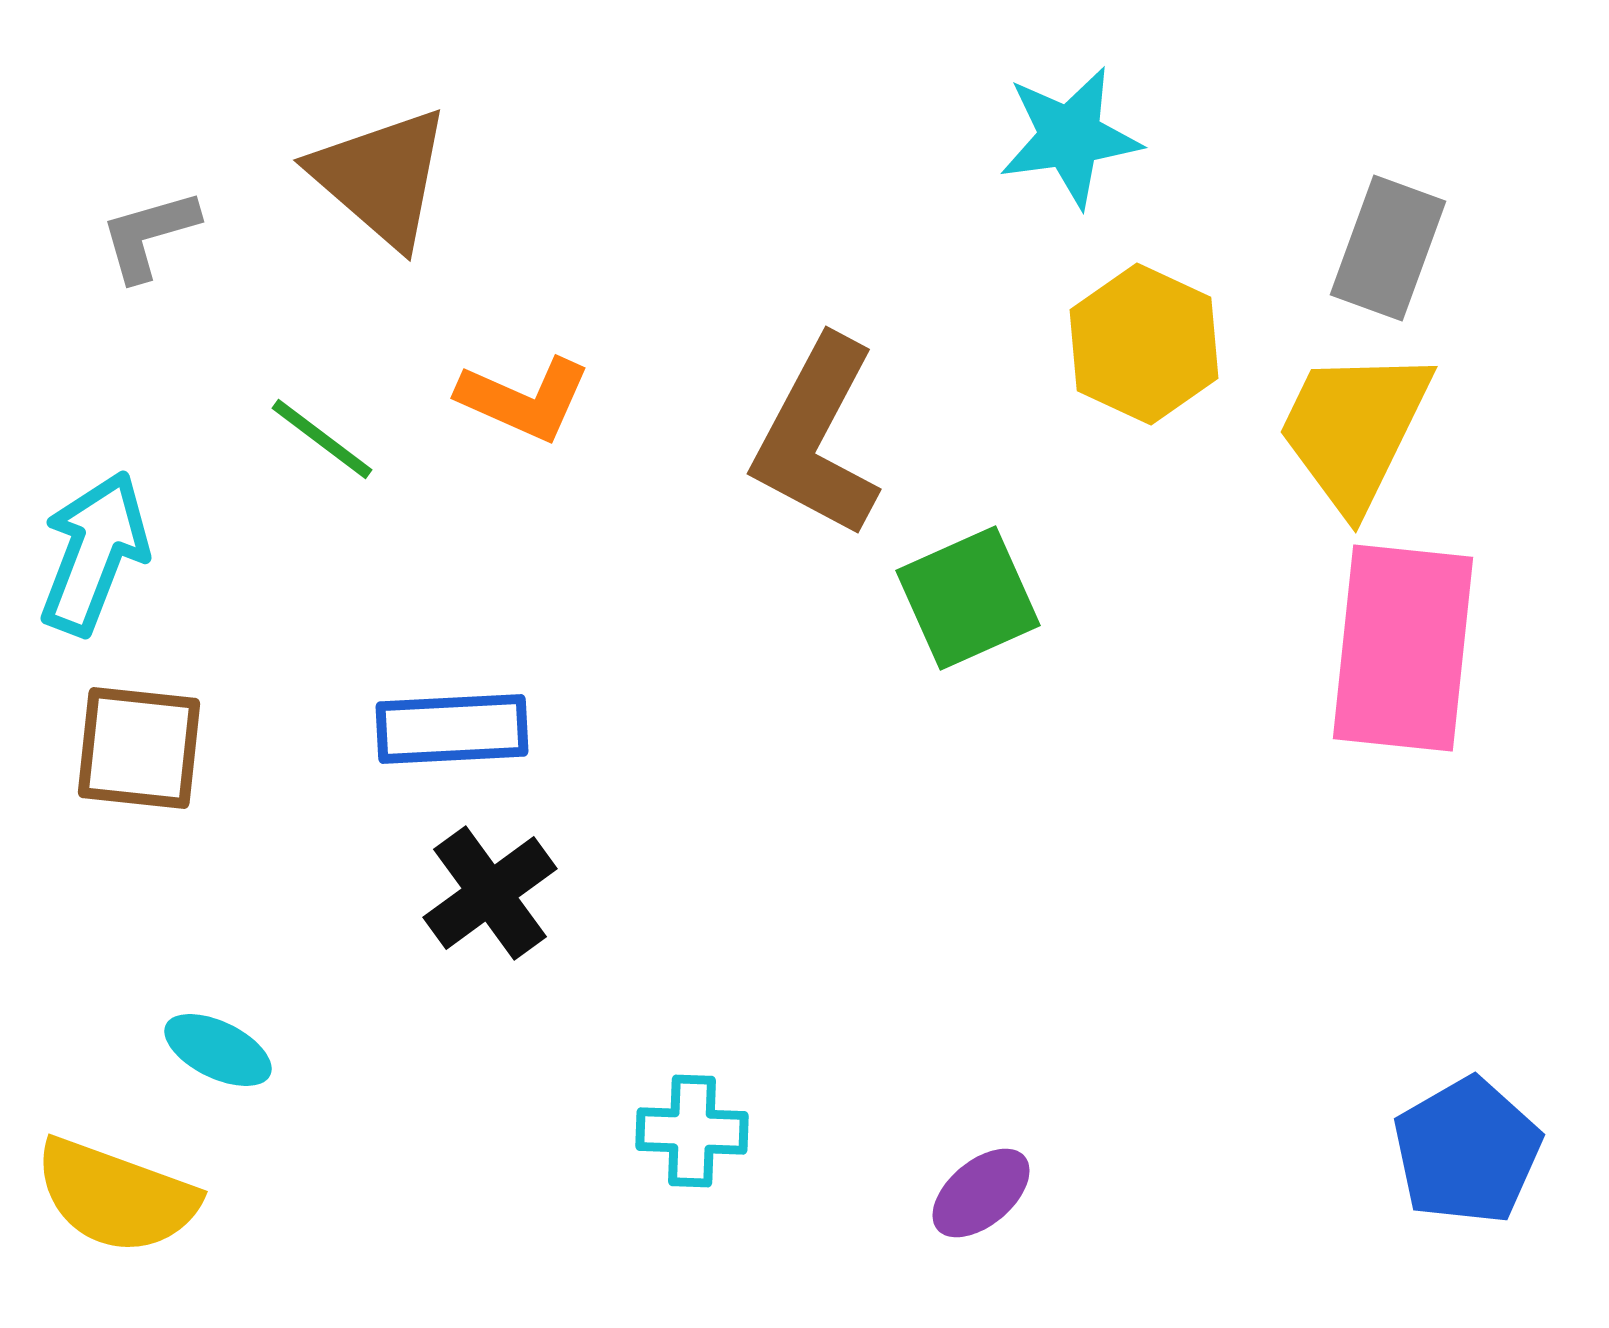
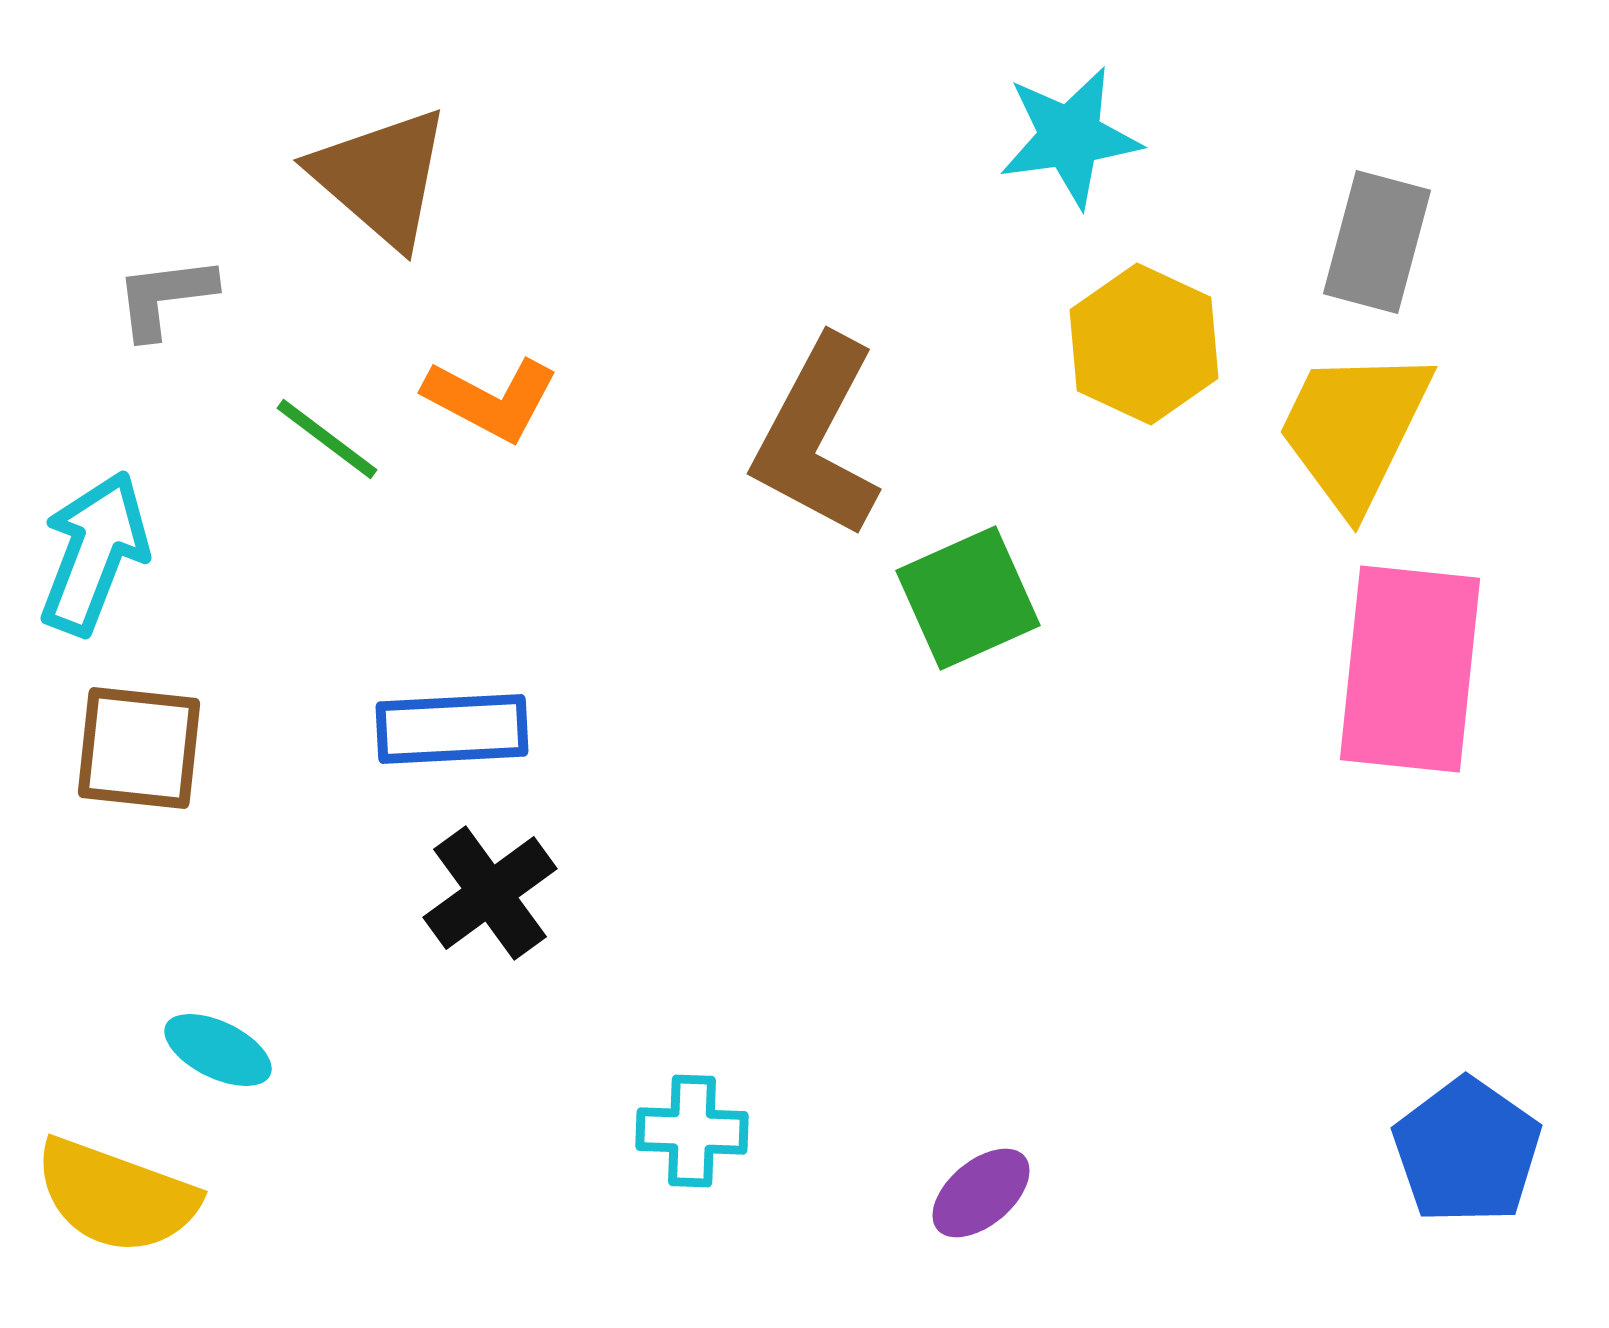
gray L-shape: moved 16 px right, 62 px down; rotated 9 degrees clockwise
gray rectangle: moved 11 px left, 6 px up; rotated 5 degrees counterclockwise
orange L-shape: moved 33 px left; rotated 4 degrees clockwise
green line: moved 5 px right
pink rectangle: moved 7 px right, 21 px down
blue pentagon: rotated 7 degrees counterclockwise
